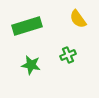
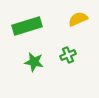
yellow semicircle: rotated 102 degrees clockwise
green star: moved 3 px right, 3 px up
